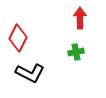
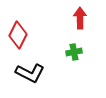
red diamond: moved 3 px up
green cross: moved 2 px left
